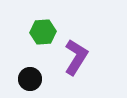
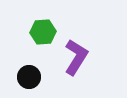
black circle: moved 1 px left, 2 px up
